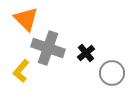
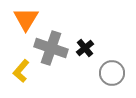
orange triangle: rotated 16 degrees clockwise
gray cross: moved 3 px right
black cross: moved 1 px left, 5 px up
